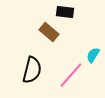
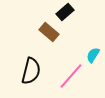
black rectangle: rotated 48 degrees counterclockwise
black semicircle: moved 1 px left, 1 px down
pink line: moved 1 px down
